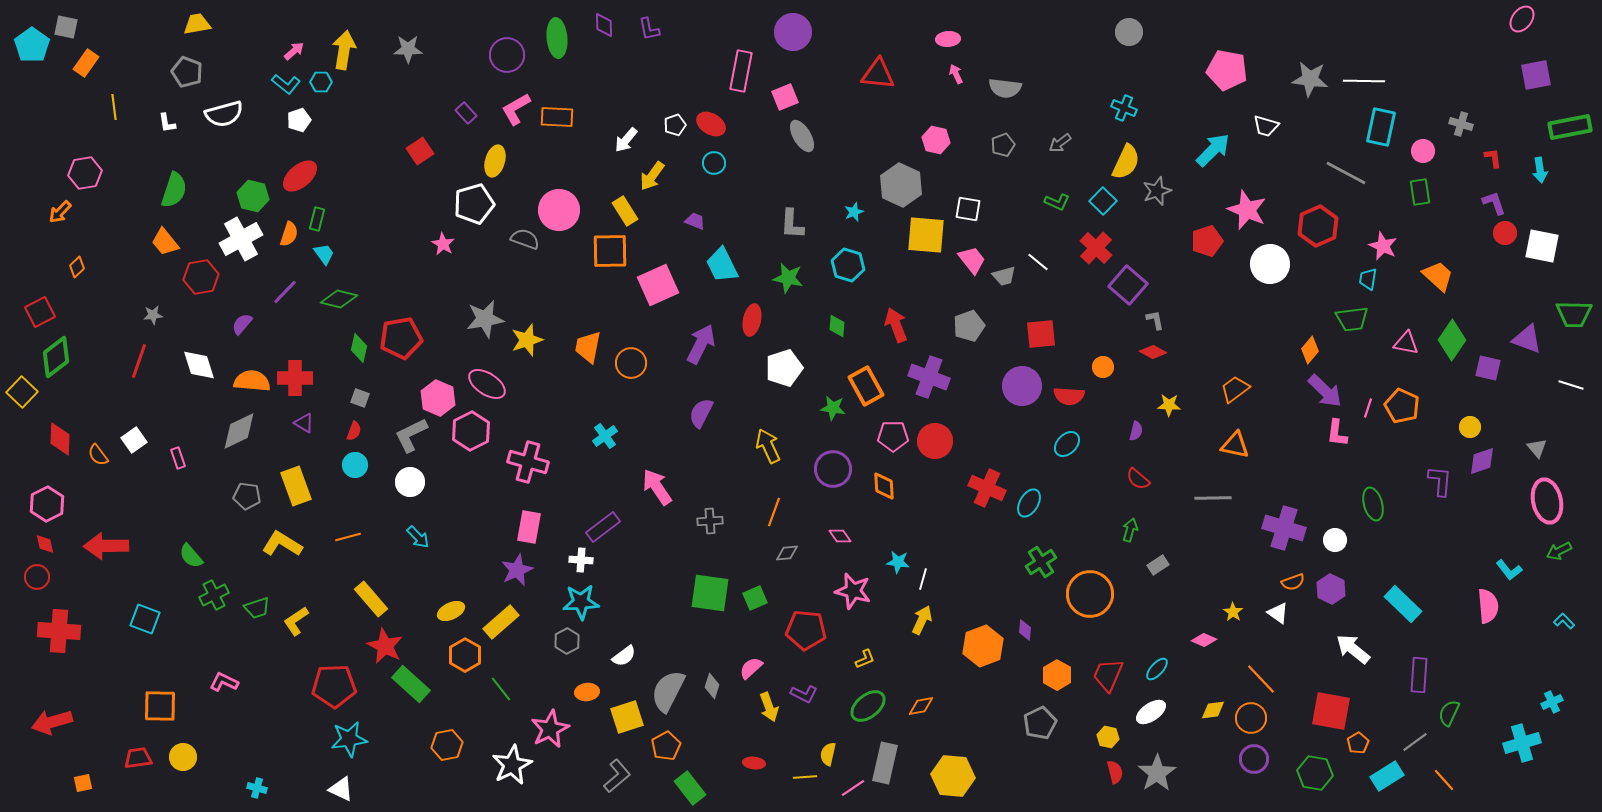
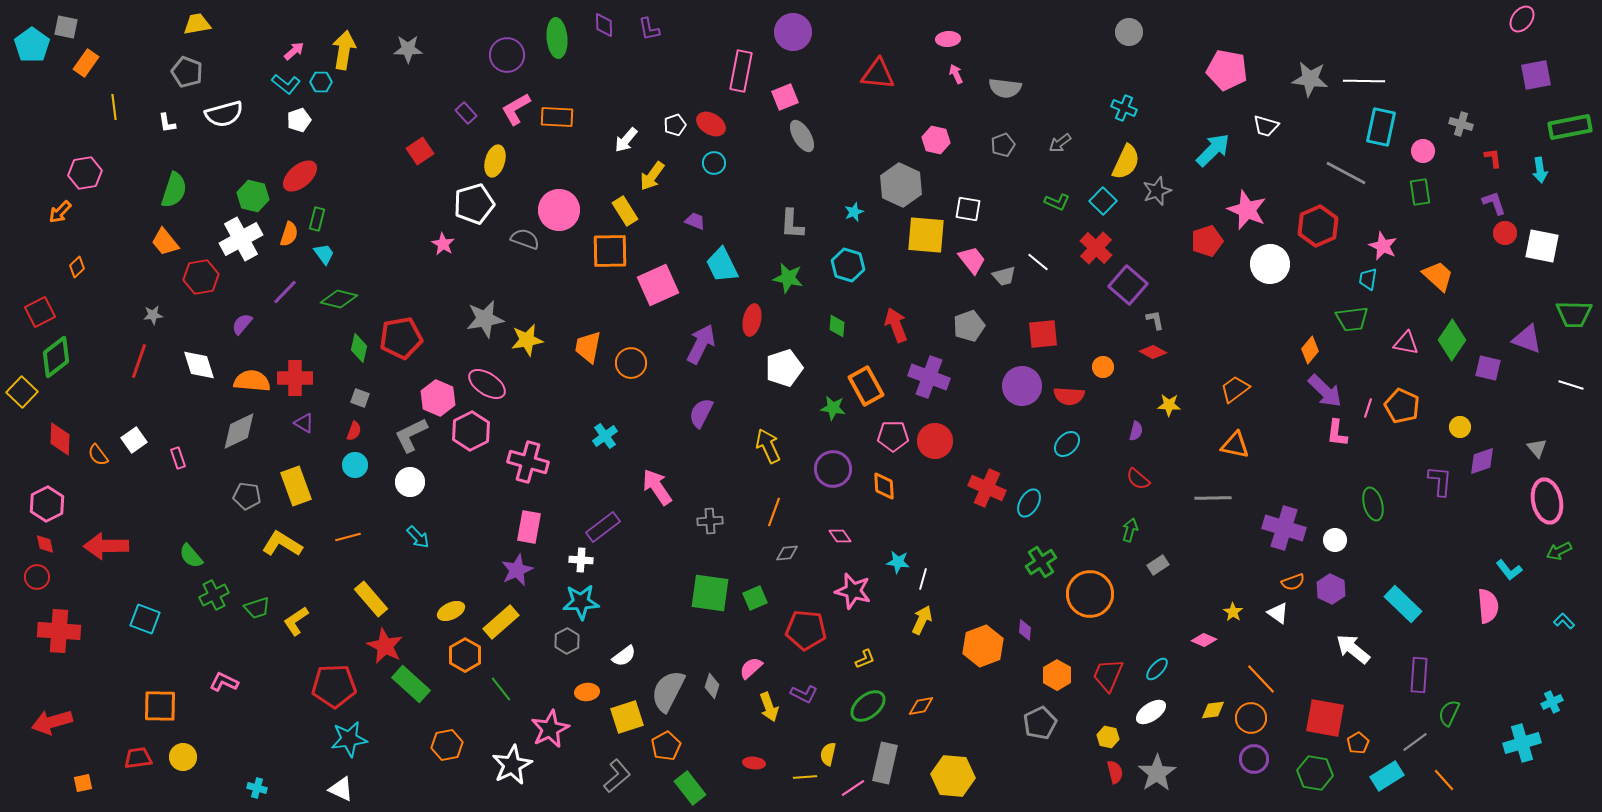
red square at (1041, 334): moved 2 px right
yellow star at (527, 340): rotated 8 degrees clockwise
yellow circle at (1470, 427): moved 10 px left
red square at (1331, 711): moved 6 px left, 7 px down
